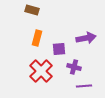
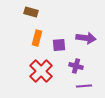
brown rectangle: moved 1 px left, 2 px down
purple arrow: rotated 18 degrees clockwise
purple square: moved 4 px up
purple cross: moved 2 px right, 1 px up
